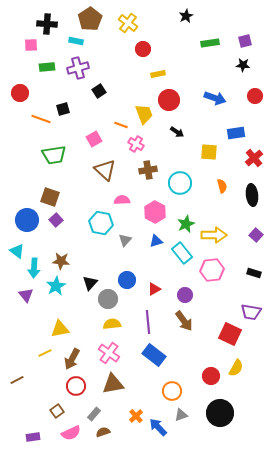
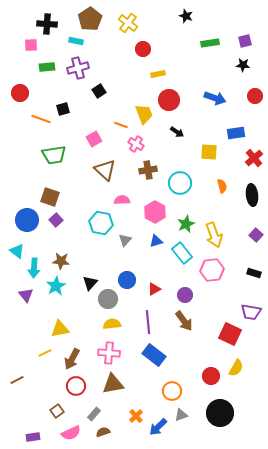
black star at (186, 16): rotated 24 degrees counterclockwise
yellow arrow at (214, 235): rotated 70 degrees clockwise
pink cross at (109, 353): rotated 30 degrees counterclockwise
blue arrow at (158, 427): rotated 90 degrees counterclockwise
